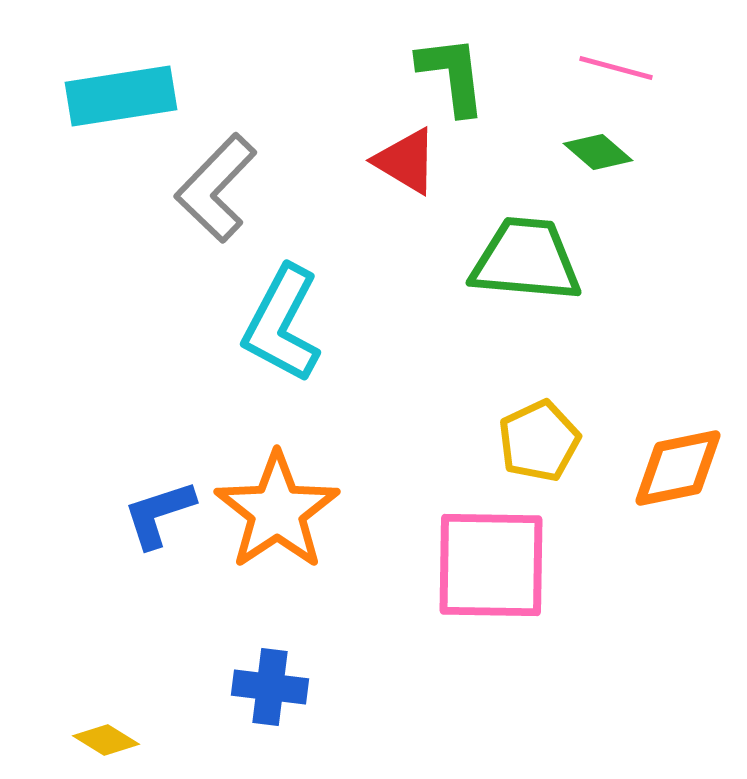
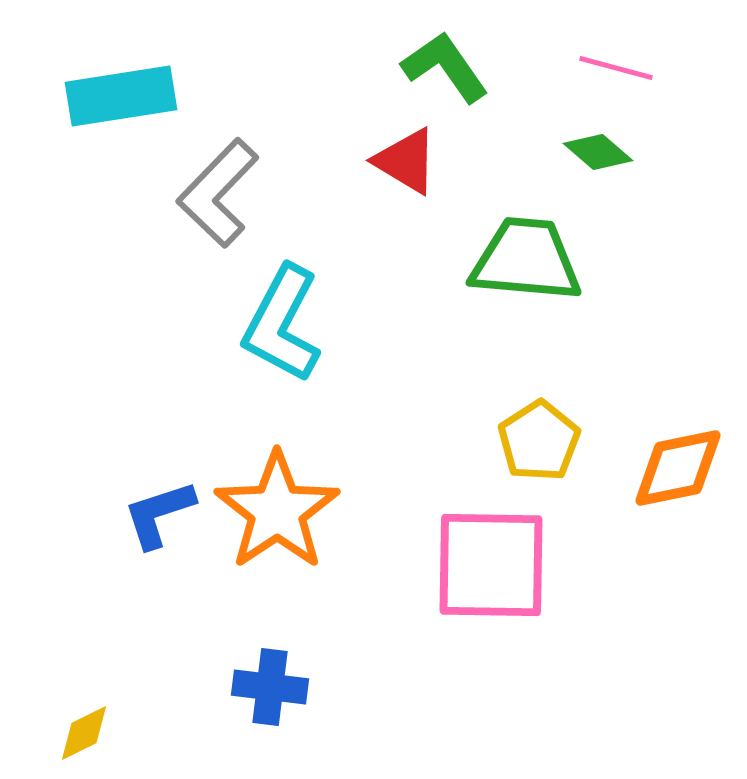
green L-shape: moved 7 px left, 8 px up; rotated 28 degrees counterclockwise
gray L-shape: moved 2 px right, 5 px down
yellow pentagon: rotated 8 degrees counterclockwise
yellow diamond: moved 22 px left, 7 px up; rotated 58 degrees counterclockwise
